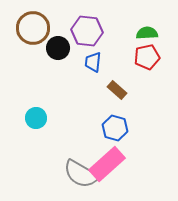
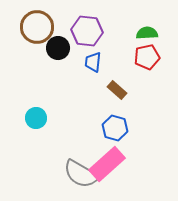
brown circle: moved 4 px right, 1 px up
